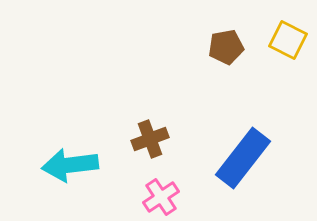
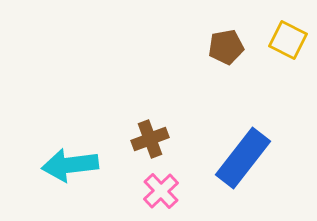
pink cross: moved 6 px up; rotated 9 degrees counterclockwise
